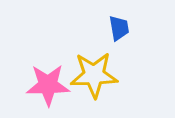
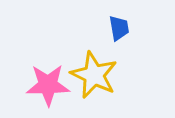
yellow star: rotated 27 degrees clockwise
